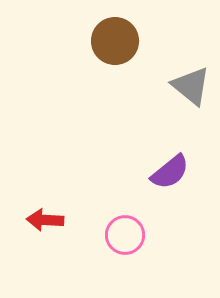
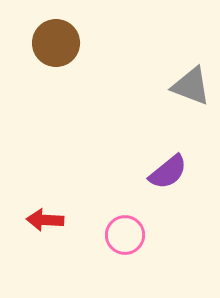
brown circle: moved 59 px left, 2 px down
gray triangle: rotated 18 degrees counterclockwise
purple semicircle: moved 2 px left
